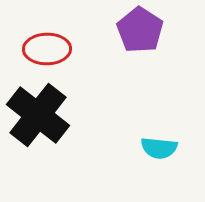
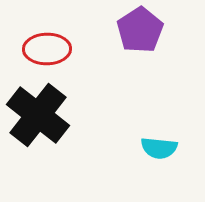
purple pentagon: rotated 6 degrees clockwise
